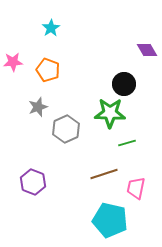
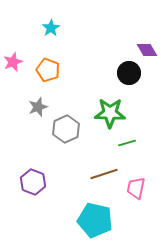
pink star: rotated 18 degrees counterclockwise
black circle: moved 5 px right, 11 px up
cyan pentagon: moved 15 px left
